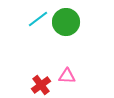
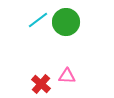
cyan line: moved 1 px down
red cross: moved 1 px up; rotated 12 degrees counterclockwise
